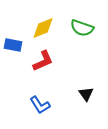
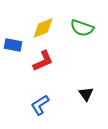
blue L-shape: rotated 90 degrees clockwise
